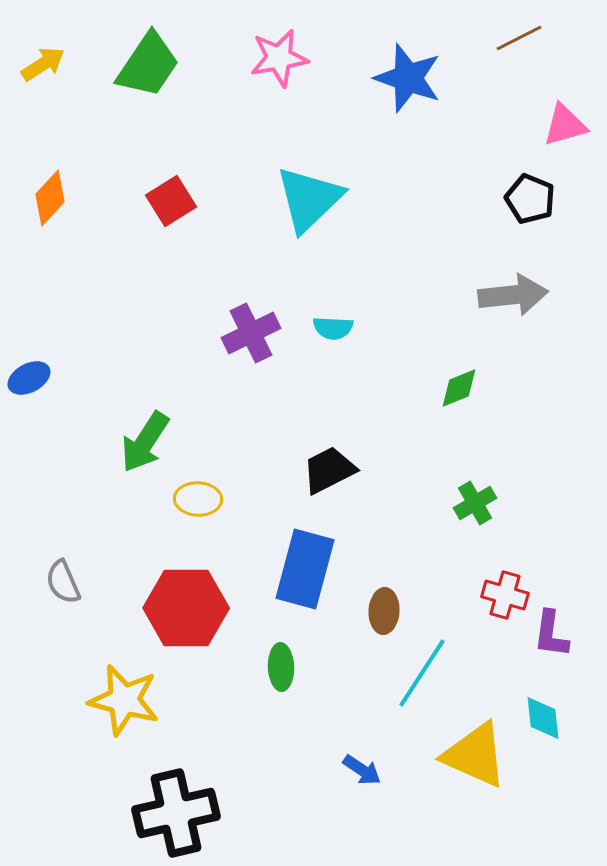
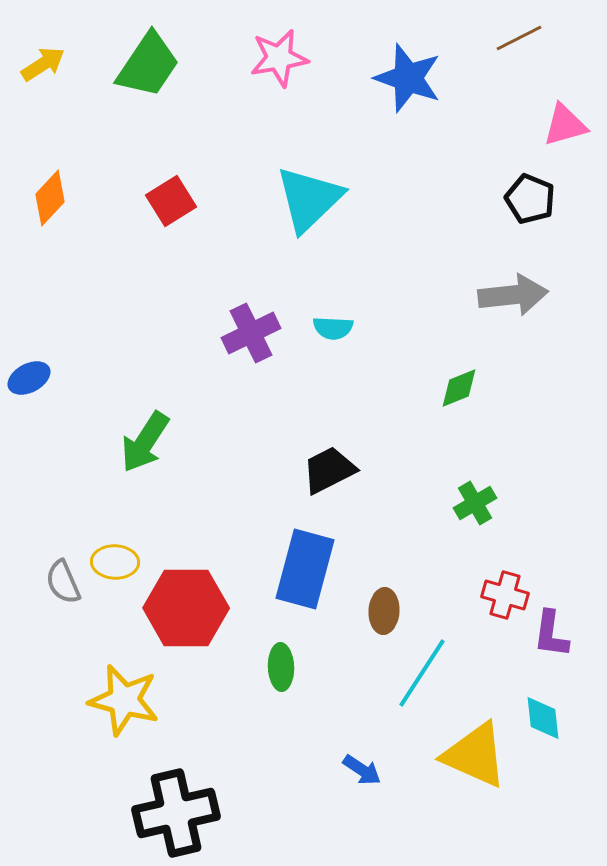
yellow ellipse: moved 83 px left, 63 px down
